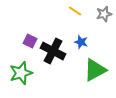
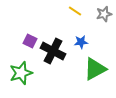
blue star: rotated 24 degrees counterclockwise
green triangle: moved 1 px up
